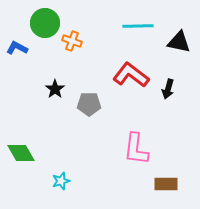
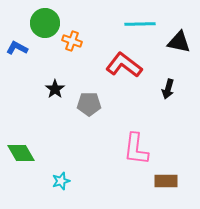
cyan line: moved 2 px right, 2 px up
red L-shape: moved 7 px left, 10 px up
brown rectangle: moved 3 px up
